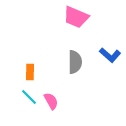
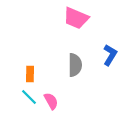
pink trapezoid: moved 1 px down
blue L-shape: rotated 100 degrees counterclockwise
gray semicircle: moved 3 px down
orange rectangle: moved 2 px down
